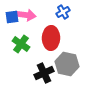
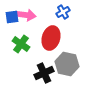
red ellipse: rotated 15 degrees clockwise
